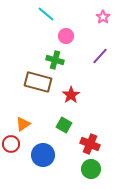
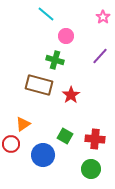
brown rectangle: moved 1 px right, 3 px down
green square: moved 1 px right, 11 px down
red cross: moved 5 px right, 5 px up; rotated 18 degrees counterclockwise
